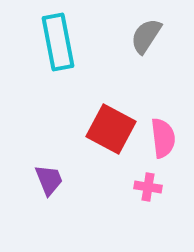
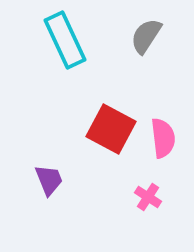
cyan rectangle: moved 7 px right, 2 px up; rotated 14 degrees counterclockwise
pink cross: moved 10 px down; rotated 24 degrees clockwise
